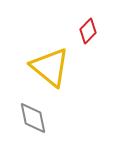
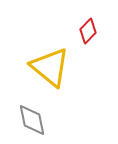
gray diamond: moved 1 px left, 2 px down
